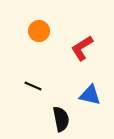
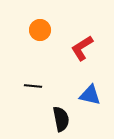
orange circle: moved 1 px right, 1 px up
black line: rotated 18 degrees counterclockwise
